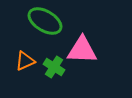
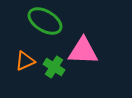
pink triangle: moved 1 px right, 1 px down
